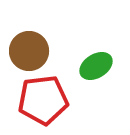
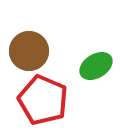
red pentagon: rotated 30 degrees clockwise
